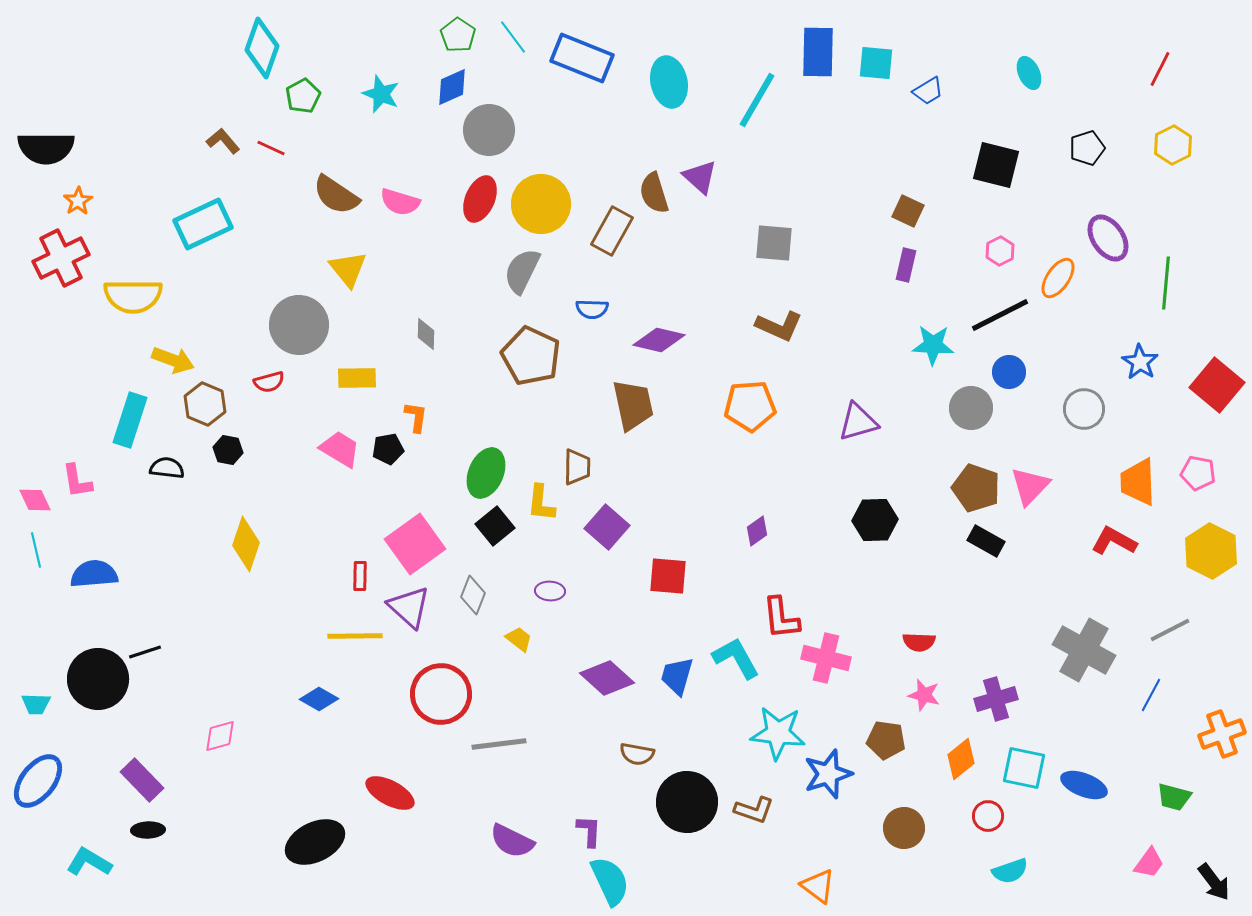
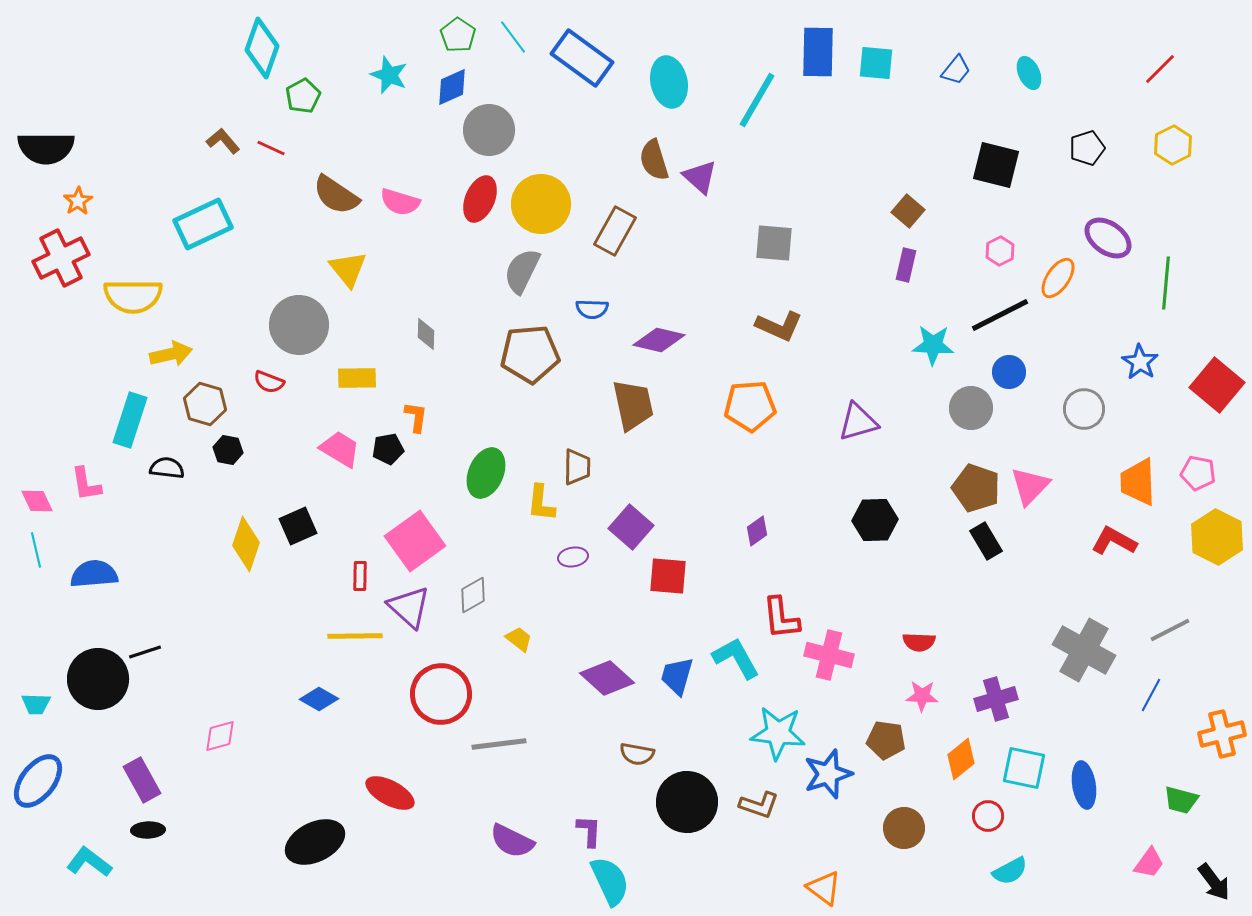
blue rectangle at (582, 58): rotated 14 degrees clockwise
red line at (1160, 69): rotated 18 degrees clockwise
blue trapezoid at (928, 91): moved 28 px right, 21 px up; rotated 20 degrees counterclockwise
cyan star at (381, 94): moved 8 px right, 19 px up
brown semicircle at (654, 193): moved 33 px up
brown square at (908, 211): rotated 16 degrees clockwise
brown rectangle at (612, 231): moved 3 px right
purple ellipse at (1108, 238): rotated 21 degrees counterclockwise
brown pentagon at (531, 356): moved 1 px left, 2 px up; rotated 30 degrees counterclockwise
yellow arrow at (173, 360): moved 2 px left, 6 px up; rotated 33 degrees counterclockwise
red semicircle at (269, 382): rotated 36 degrees clockwise
brown hexagon at (205, 404): rotated 6 degrees counterclockwise
pink L-shape at (77, 481): moved 9 px right, 3 px down
pink diamond at (35, 500): moved 2 px right, 1 px down
black square at (495, 526): moved 197 px left; rotated 15 degrees clockwise
purple square at (607, 527): moved 24 px right
black rectangle at (986, 541): rotated 30 degrees clockwise
pink square at (415, 544): moved 3 px up
yellow hexagon at (1211, 551): moved 6 px right, 14 px up
purple ellipse at (550, 591): moved 23 px right, 34 px up; rotated 12 degrees counterclockwise
gray diamond at (473, 595): rotated 39 degrees clockwise
pink cross at (826, 658): moved 3 px right, 3 px up
pink star at (924, 695): moved 2 px left, 1 px down; rotated 12 degrees counterclockwise
orange cross at (1222, 734): rotated 6 degrees clockwise
purple rectangle at (142, 780): rotated 15 degrees clockwise
blue ellipse at (1084, 785): rotated 60 degrees clockwise
green trapezoid at (1174, 797): moved 7 px right, 3 px down
brown L-shape at (754, 810): moved 5 px right, 5 px up
cyan L-shape at (89, 862): rotated 6 degrees clockwise
cyan semicircle at (1010, 871): rotated 9 degrees counterclockwise
orange triangle at (818, 886): moved 6 px right, 2 px down
